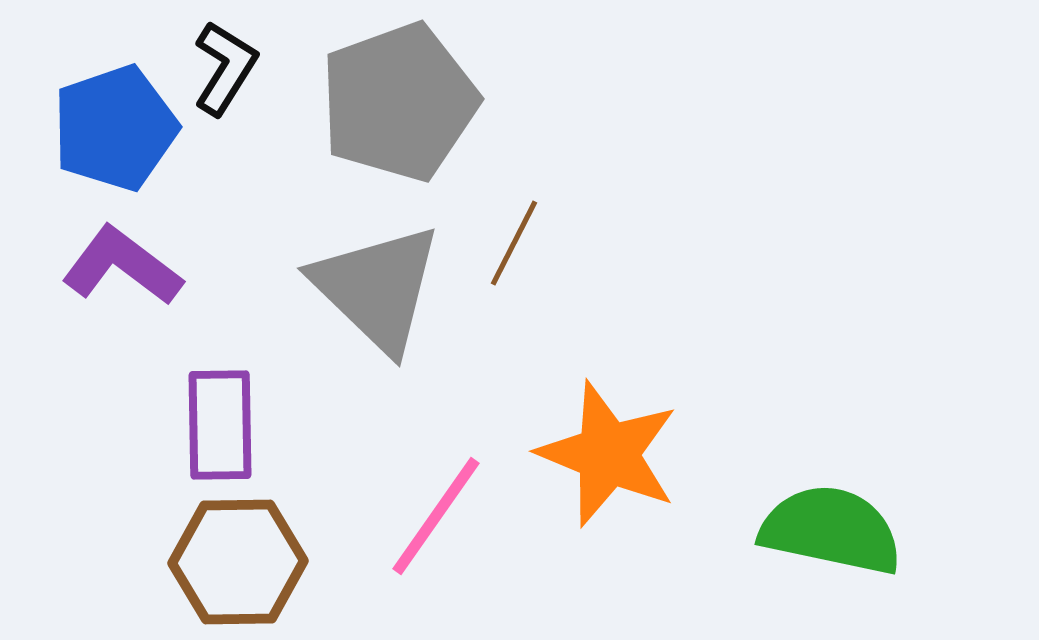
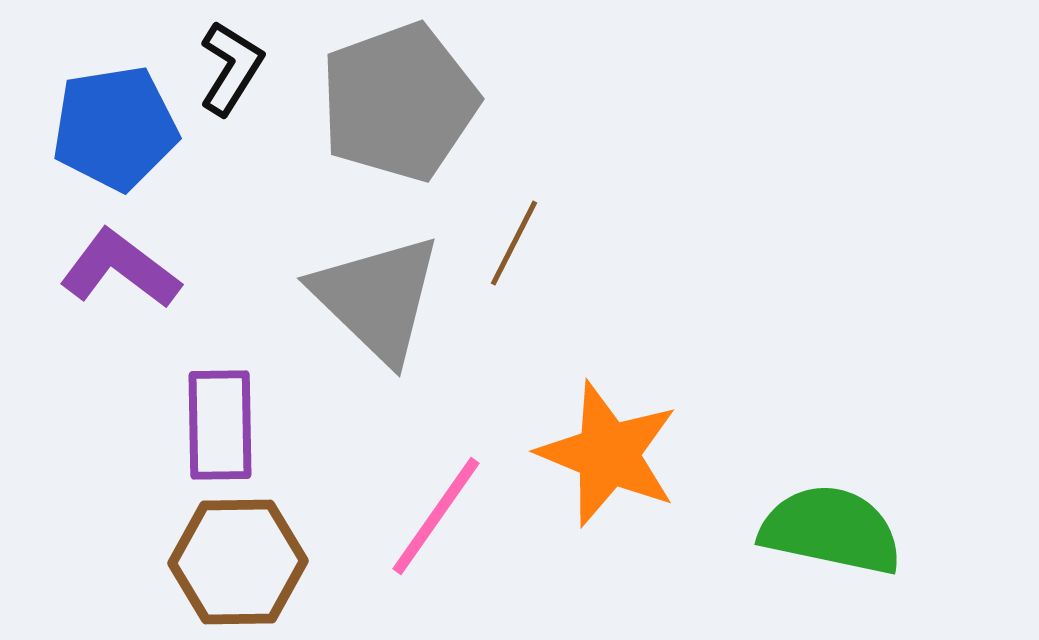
black L-shape: moved 6 px right
blue pentagon: rotated 10 degrees clockwise
purple L-shape: moved 2 px left, 3 px down
gray triangle: moved 10 px down
